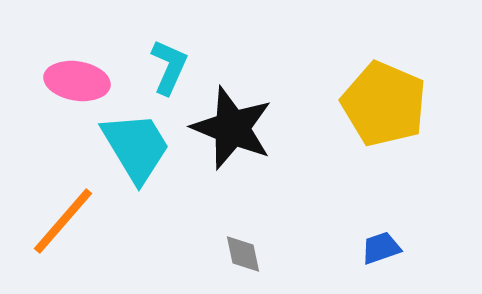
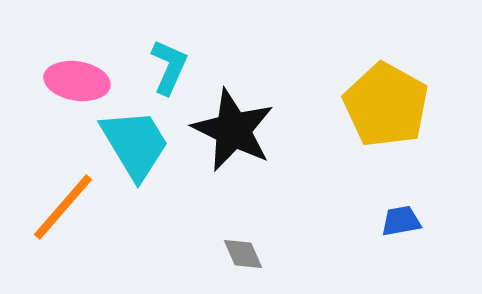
yellow pentagon: moved 2 px right, 1 px down; rotated 6 degrees clockwise
black star: moved 1 px right, 2 px down; rotated 4 degrees clockwise
cyan trapezoid: moved 1 px left, 3 px up
orange line: moved 14 px up
blue trapezoid: moved 20 px right, 27 px up; rotated 9 degrees clockwise
gray diamond: rotated 12 degrees counterclockwise
